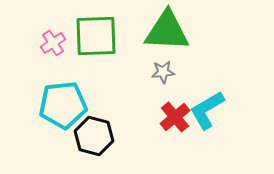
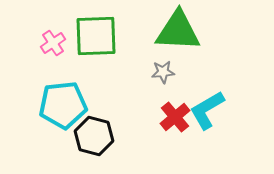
green triangle: moved 11 px right
